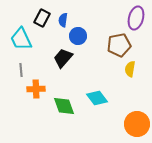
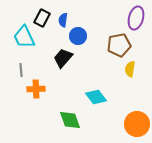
cyan trapezoid: moved 3 px right, 2 px up
cyan diamond: moved 1 px left, 1 px up
green diamond: moved 6 px right, 14 px down
